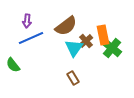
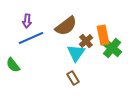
cyan triangle: moved 2 px right, 5 px down
